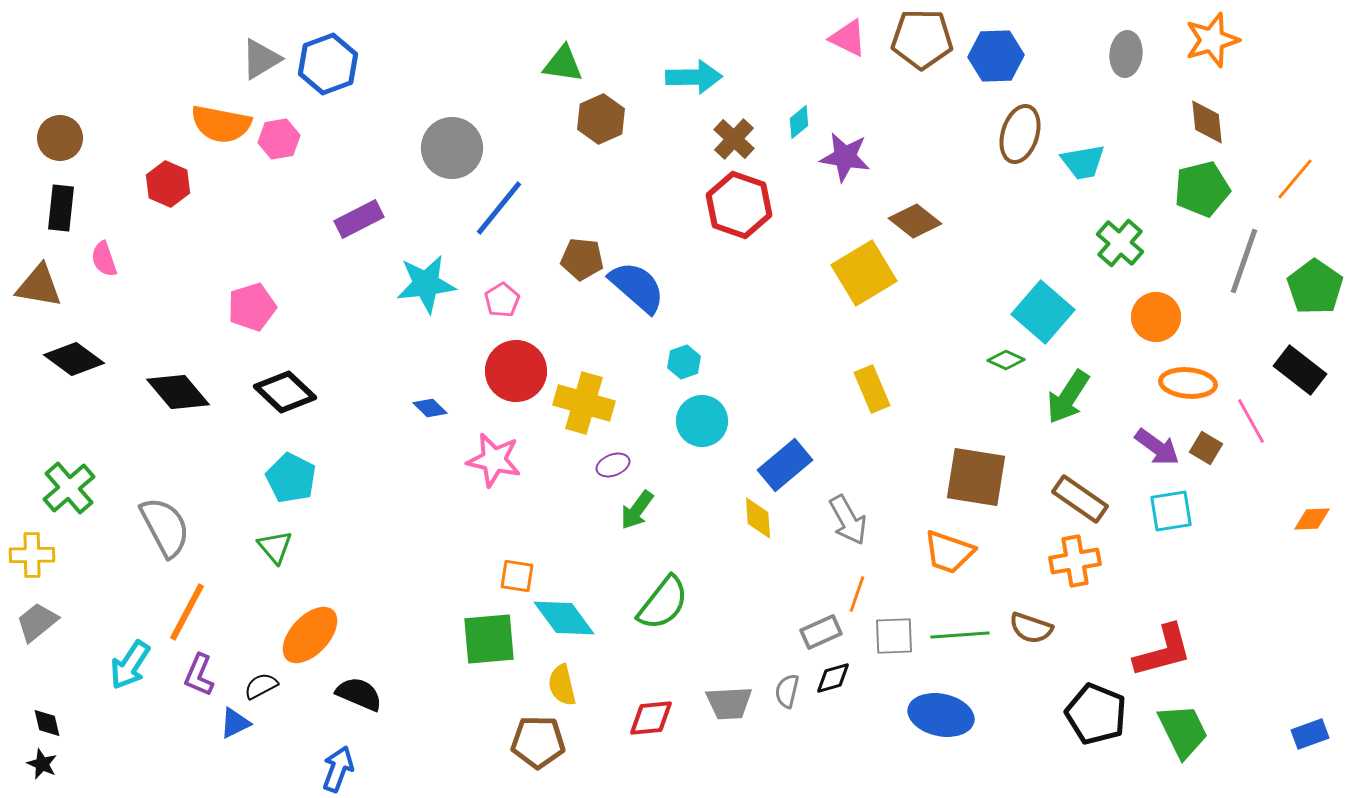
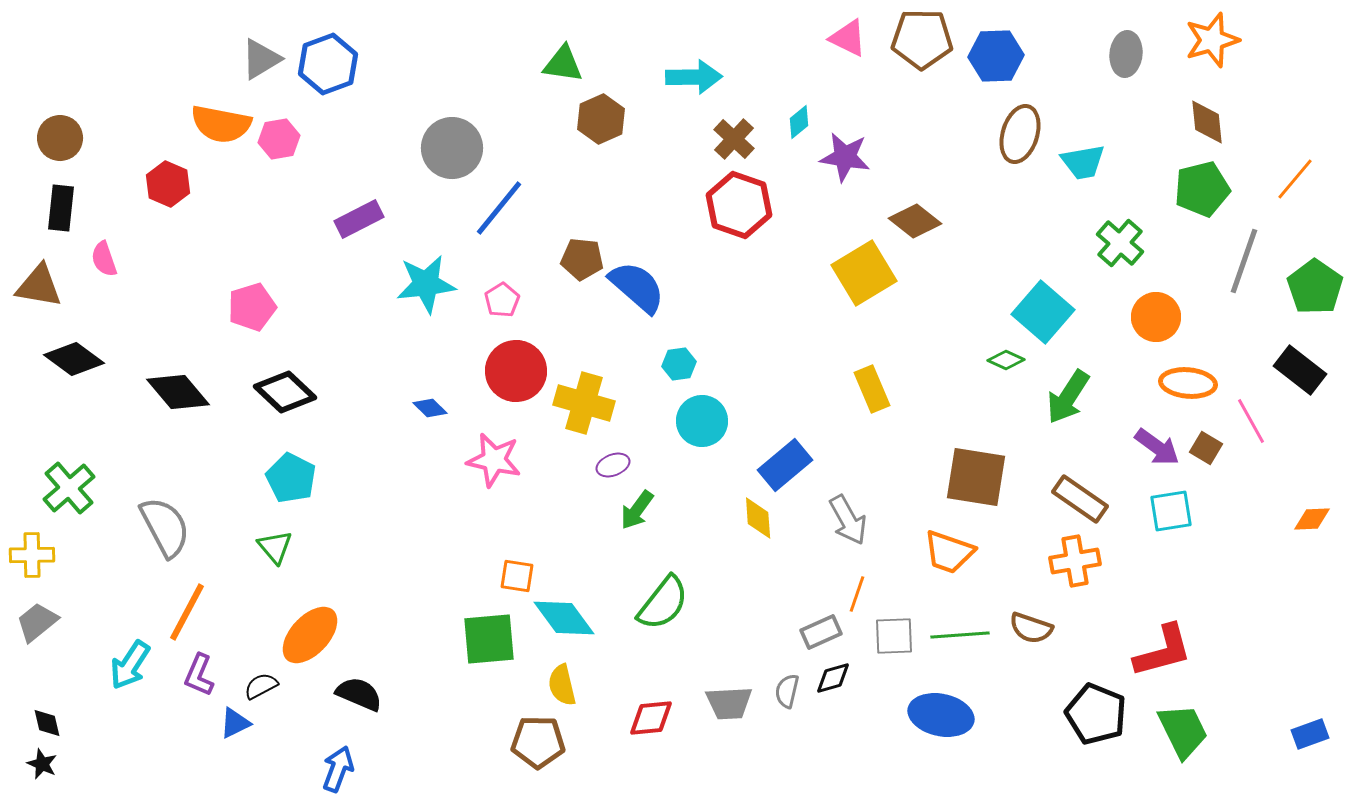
cyan hexagon at (684, 362): moved 5 px left, 2 px down; rotated 12 degrees clockwise
